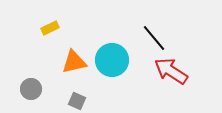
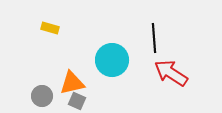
yellow rectangle: rotated 42 degrees clockwise
black line: rotated 36 degrees clockwise
orange triangle: moved 2 px left, 21 px down
red arrow: moved 2 px down
gray circle: moved 11 px right, 7 px down
